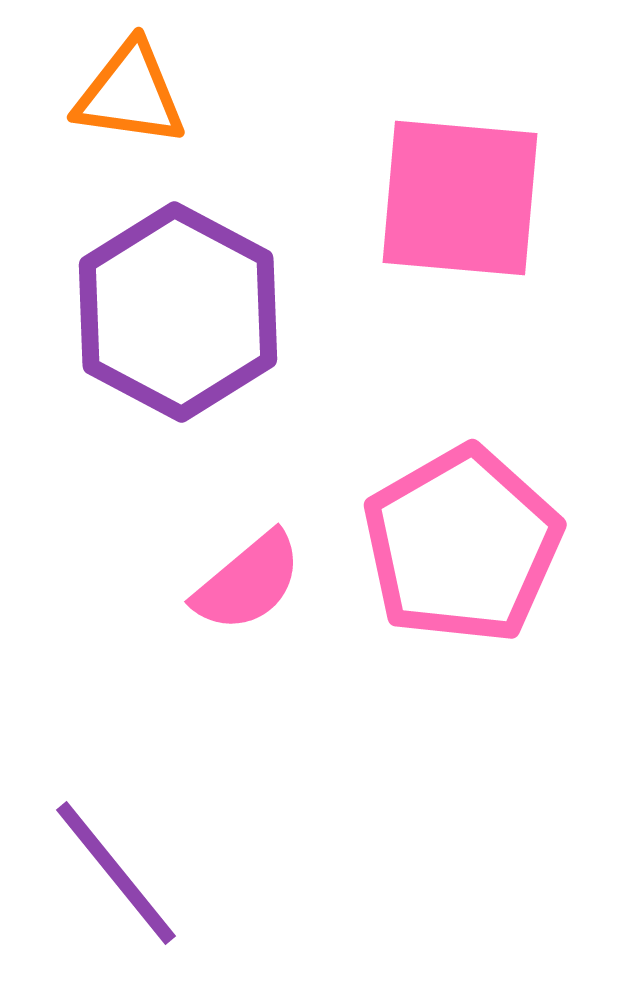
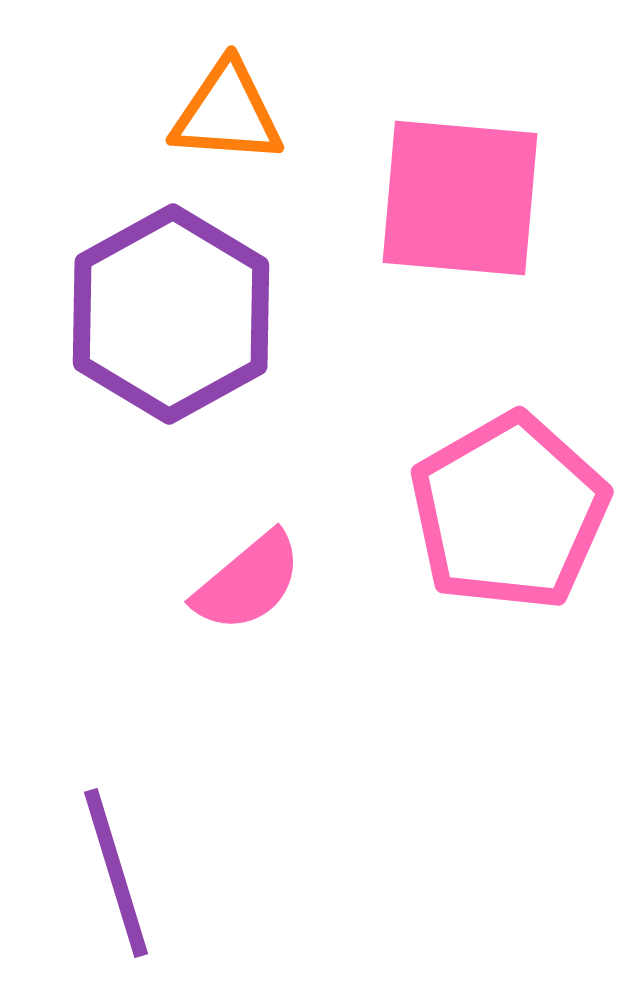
orange triangle: moved 97 px right, 19 px down; rotated 4 degrees counterclockwise
purple hexagon: moved 7 px left, 2 px down; rotated 3 degrees clockwise
pink pentagon: moved 47 px right, 33 px up
purple line: rotated 22 degrees clockwise
